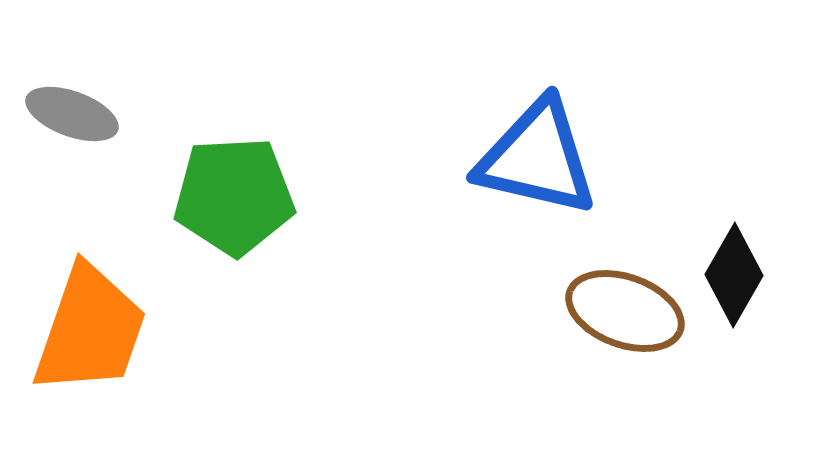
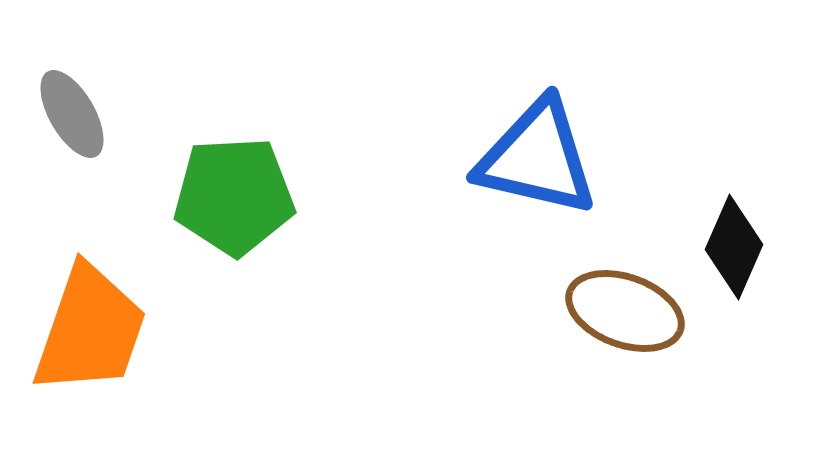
gray ellipse: rotated 40 degrees clockwise
black diamond: moved 28 px up; rotated 6 degrees counterclockwise
